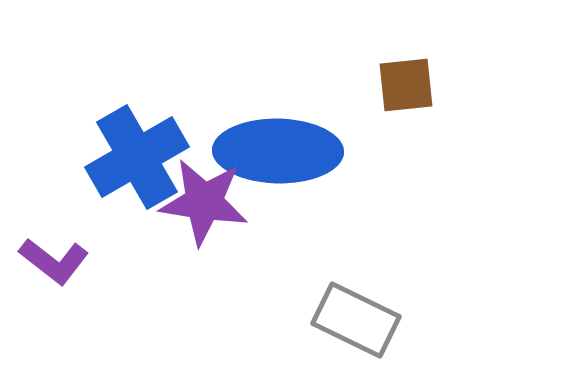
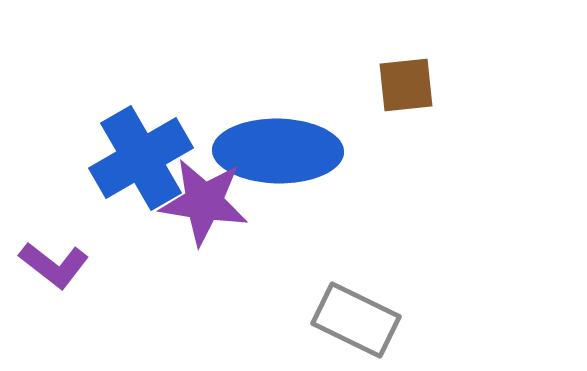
blue cross: moved 4 px right, 1 px down
purple L-shape: moved 4 px down
